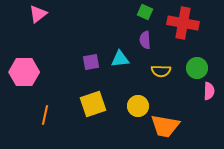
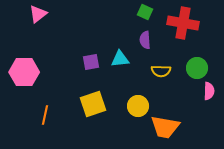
orange trapezoid: moved 1 px down
